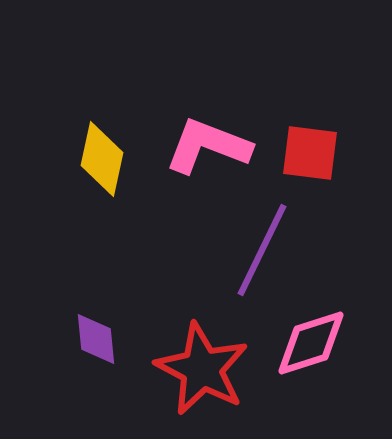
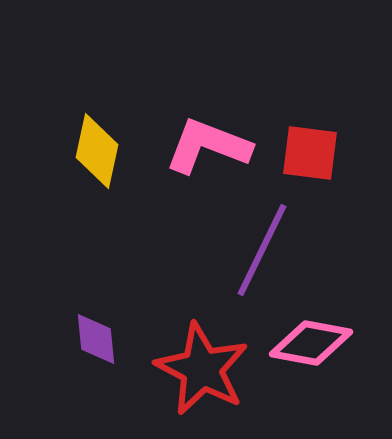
yellow diamond: moved 5 px left, 8 px up
pink diamond: rotated 28 degrees clockwise
